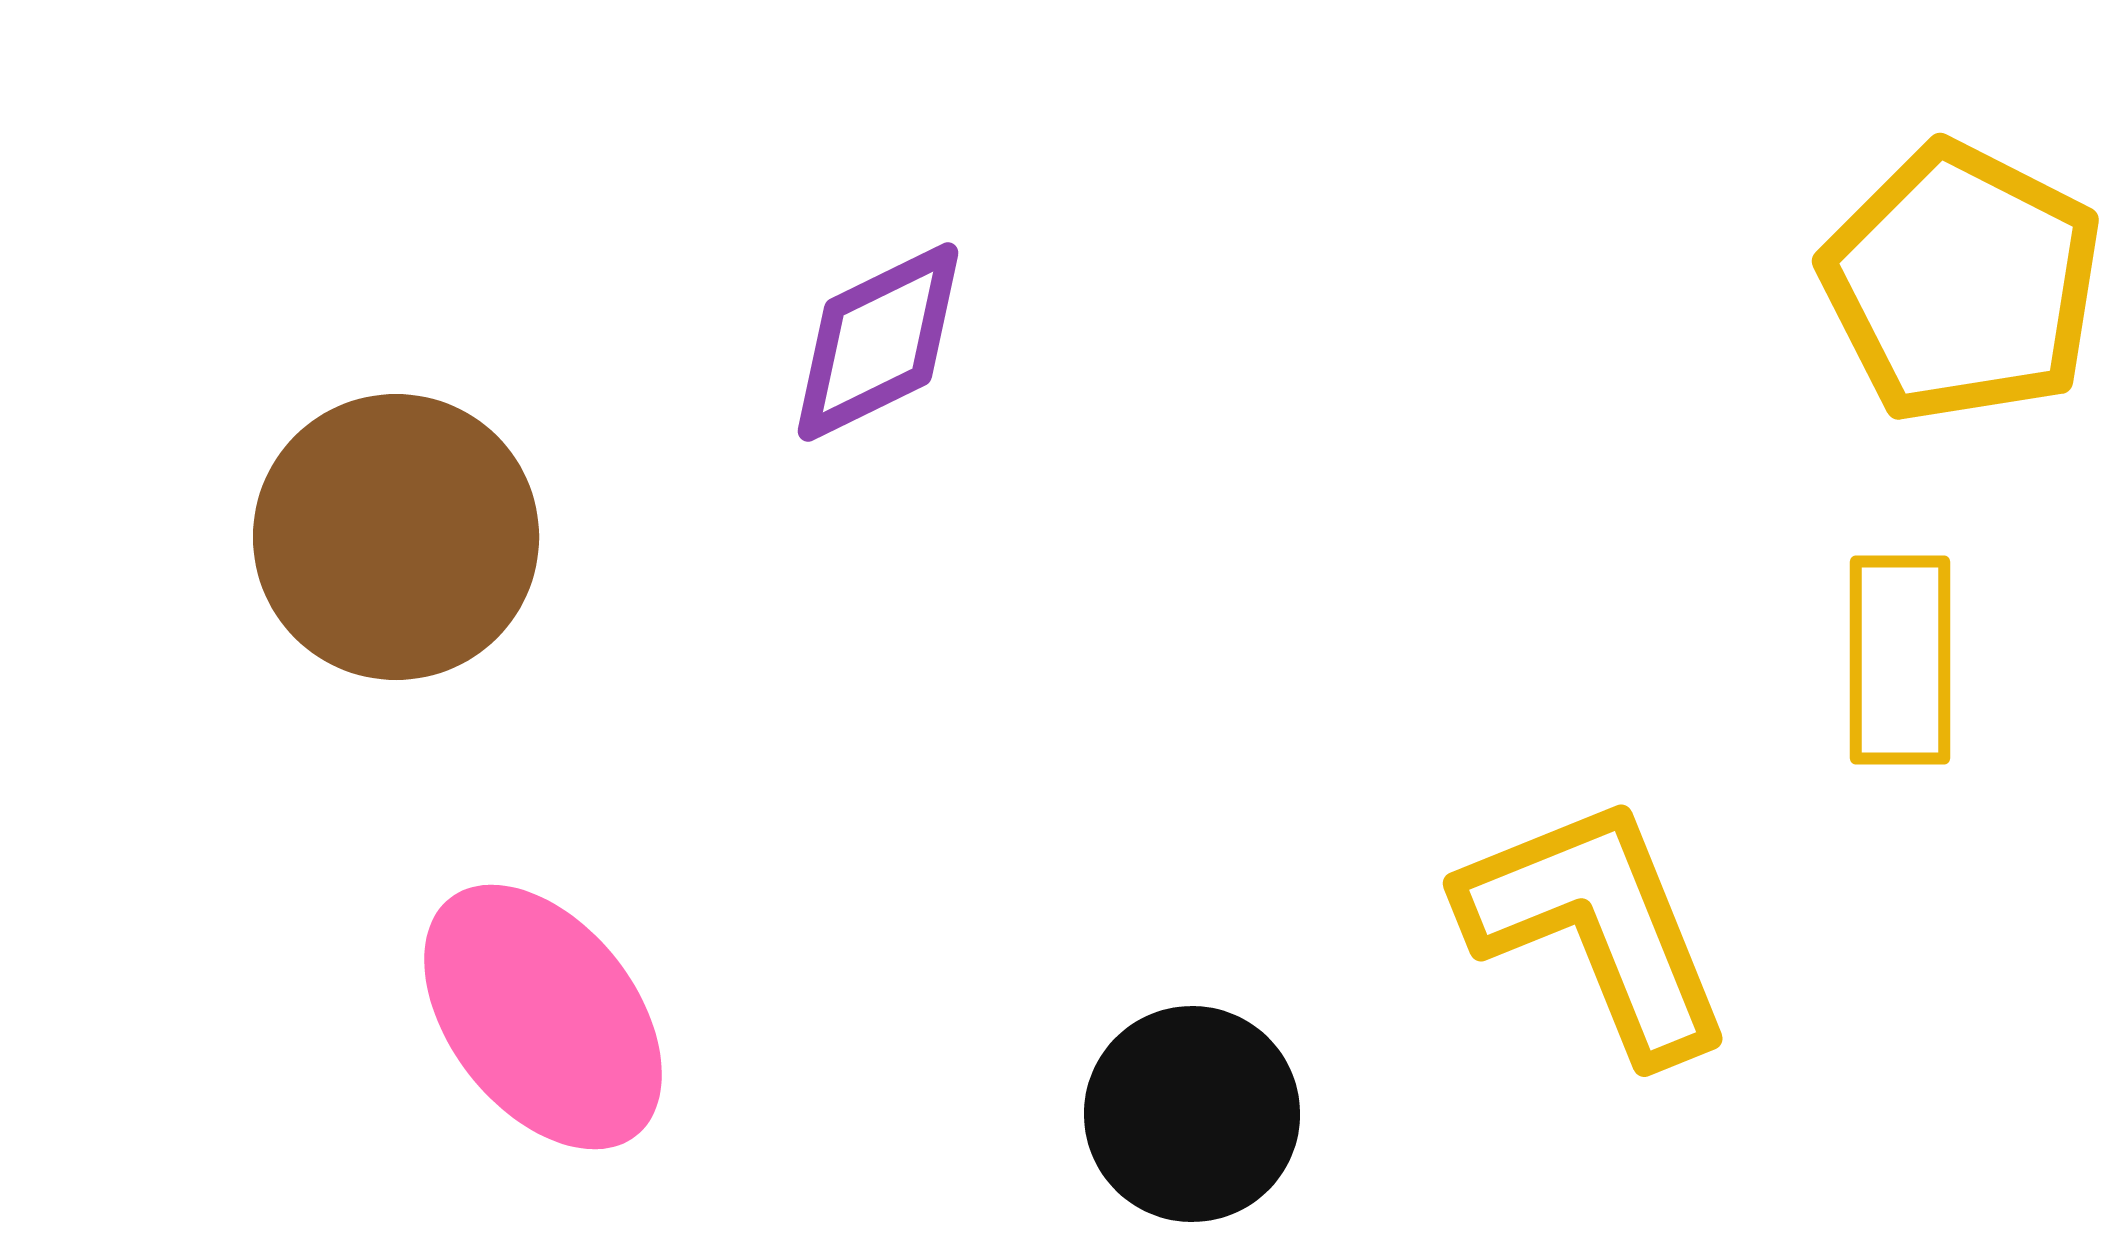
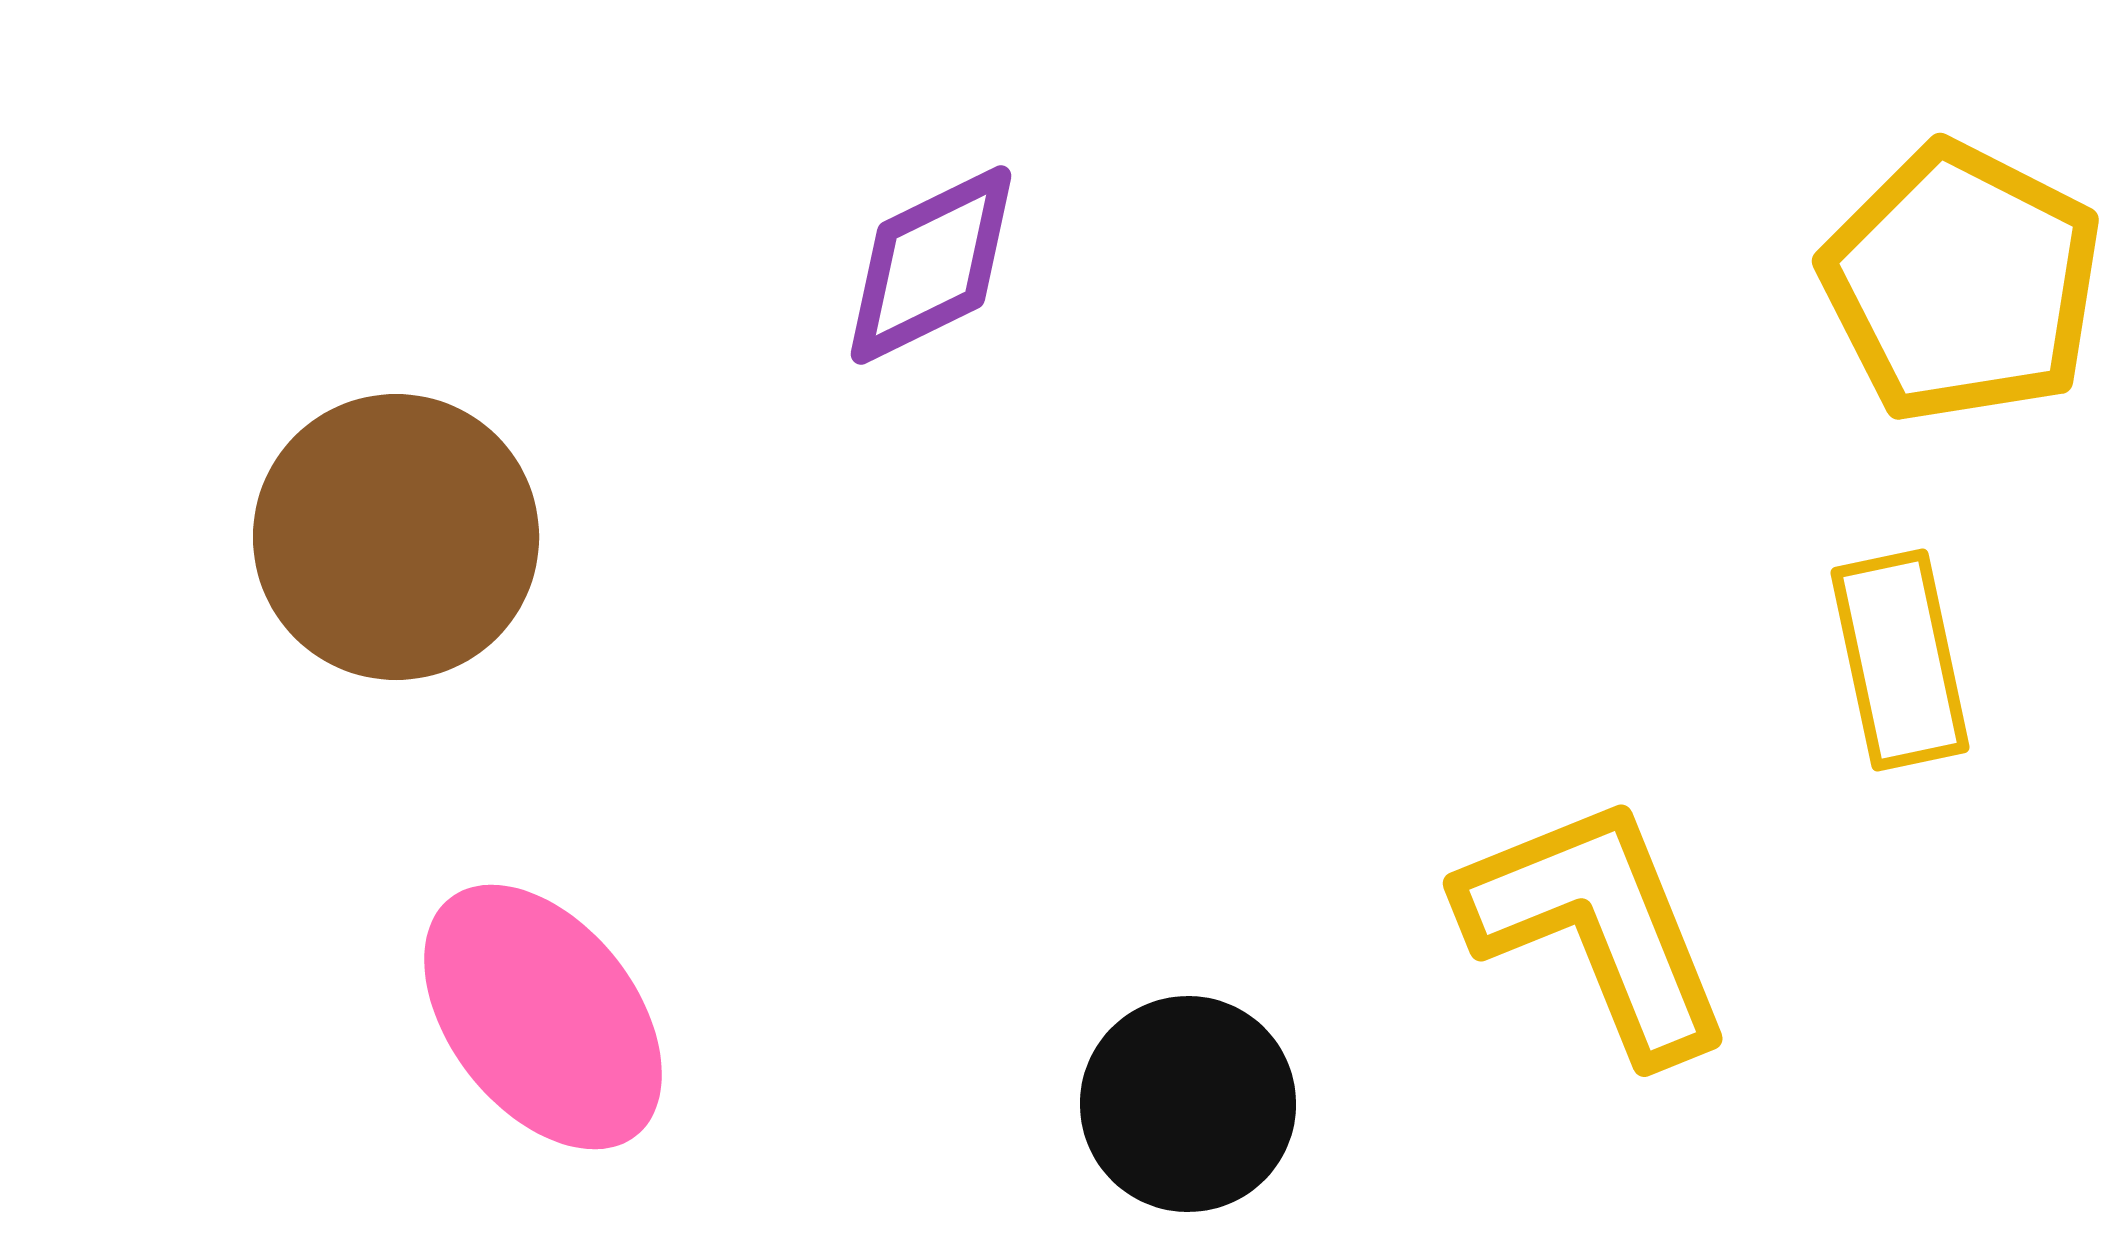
purple diamond: moved 53 px right, 77 px up
yellow rectangle: rotated 12 degrees counterclockwise
black circle: moved 4 px left, 10 px up
